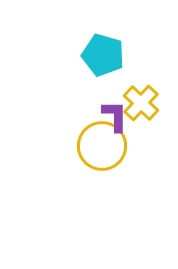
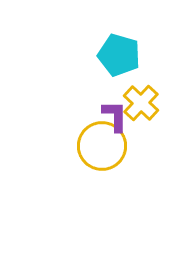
cyan pentagon: moved 16 px right
